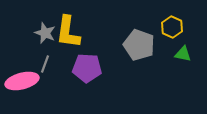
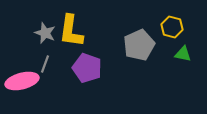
yellow hexagon: rotated 10 degrees counterclockwise
yellow L-shape: moved 3 px right, 1 px up
gray pentagon: rotated 28 degrees clockwise
purple pentagon: rotated 16 degrees clockwise
